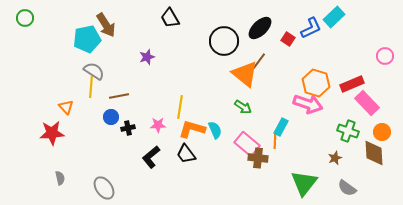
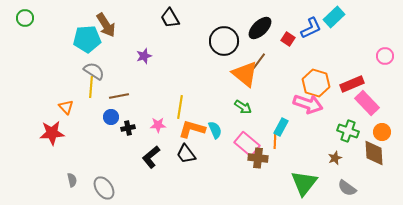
cyan pentagon at (87, 39): rotated 8 degrees clockwise
purple star at (147, 57): moved 3 px left, 1 px up
gray semicircle at (60, 178): moved 12 px right, 2 px down
